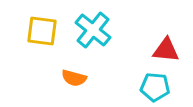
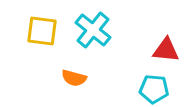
cyan pentagon: moved 1 px left, 2 px down
